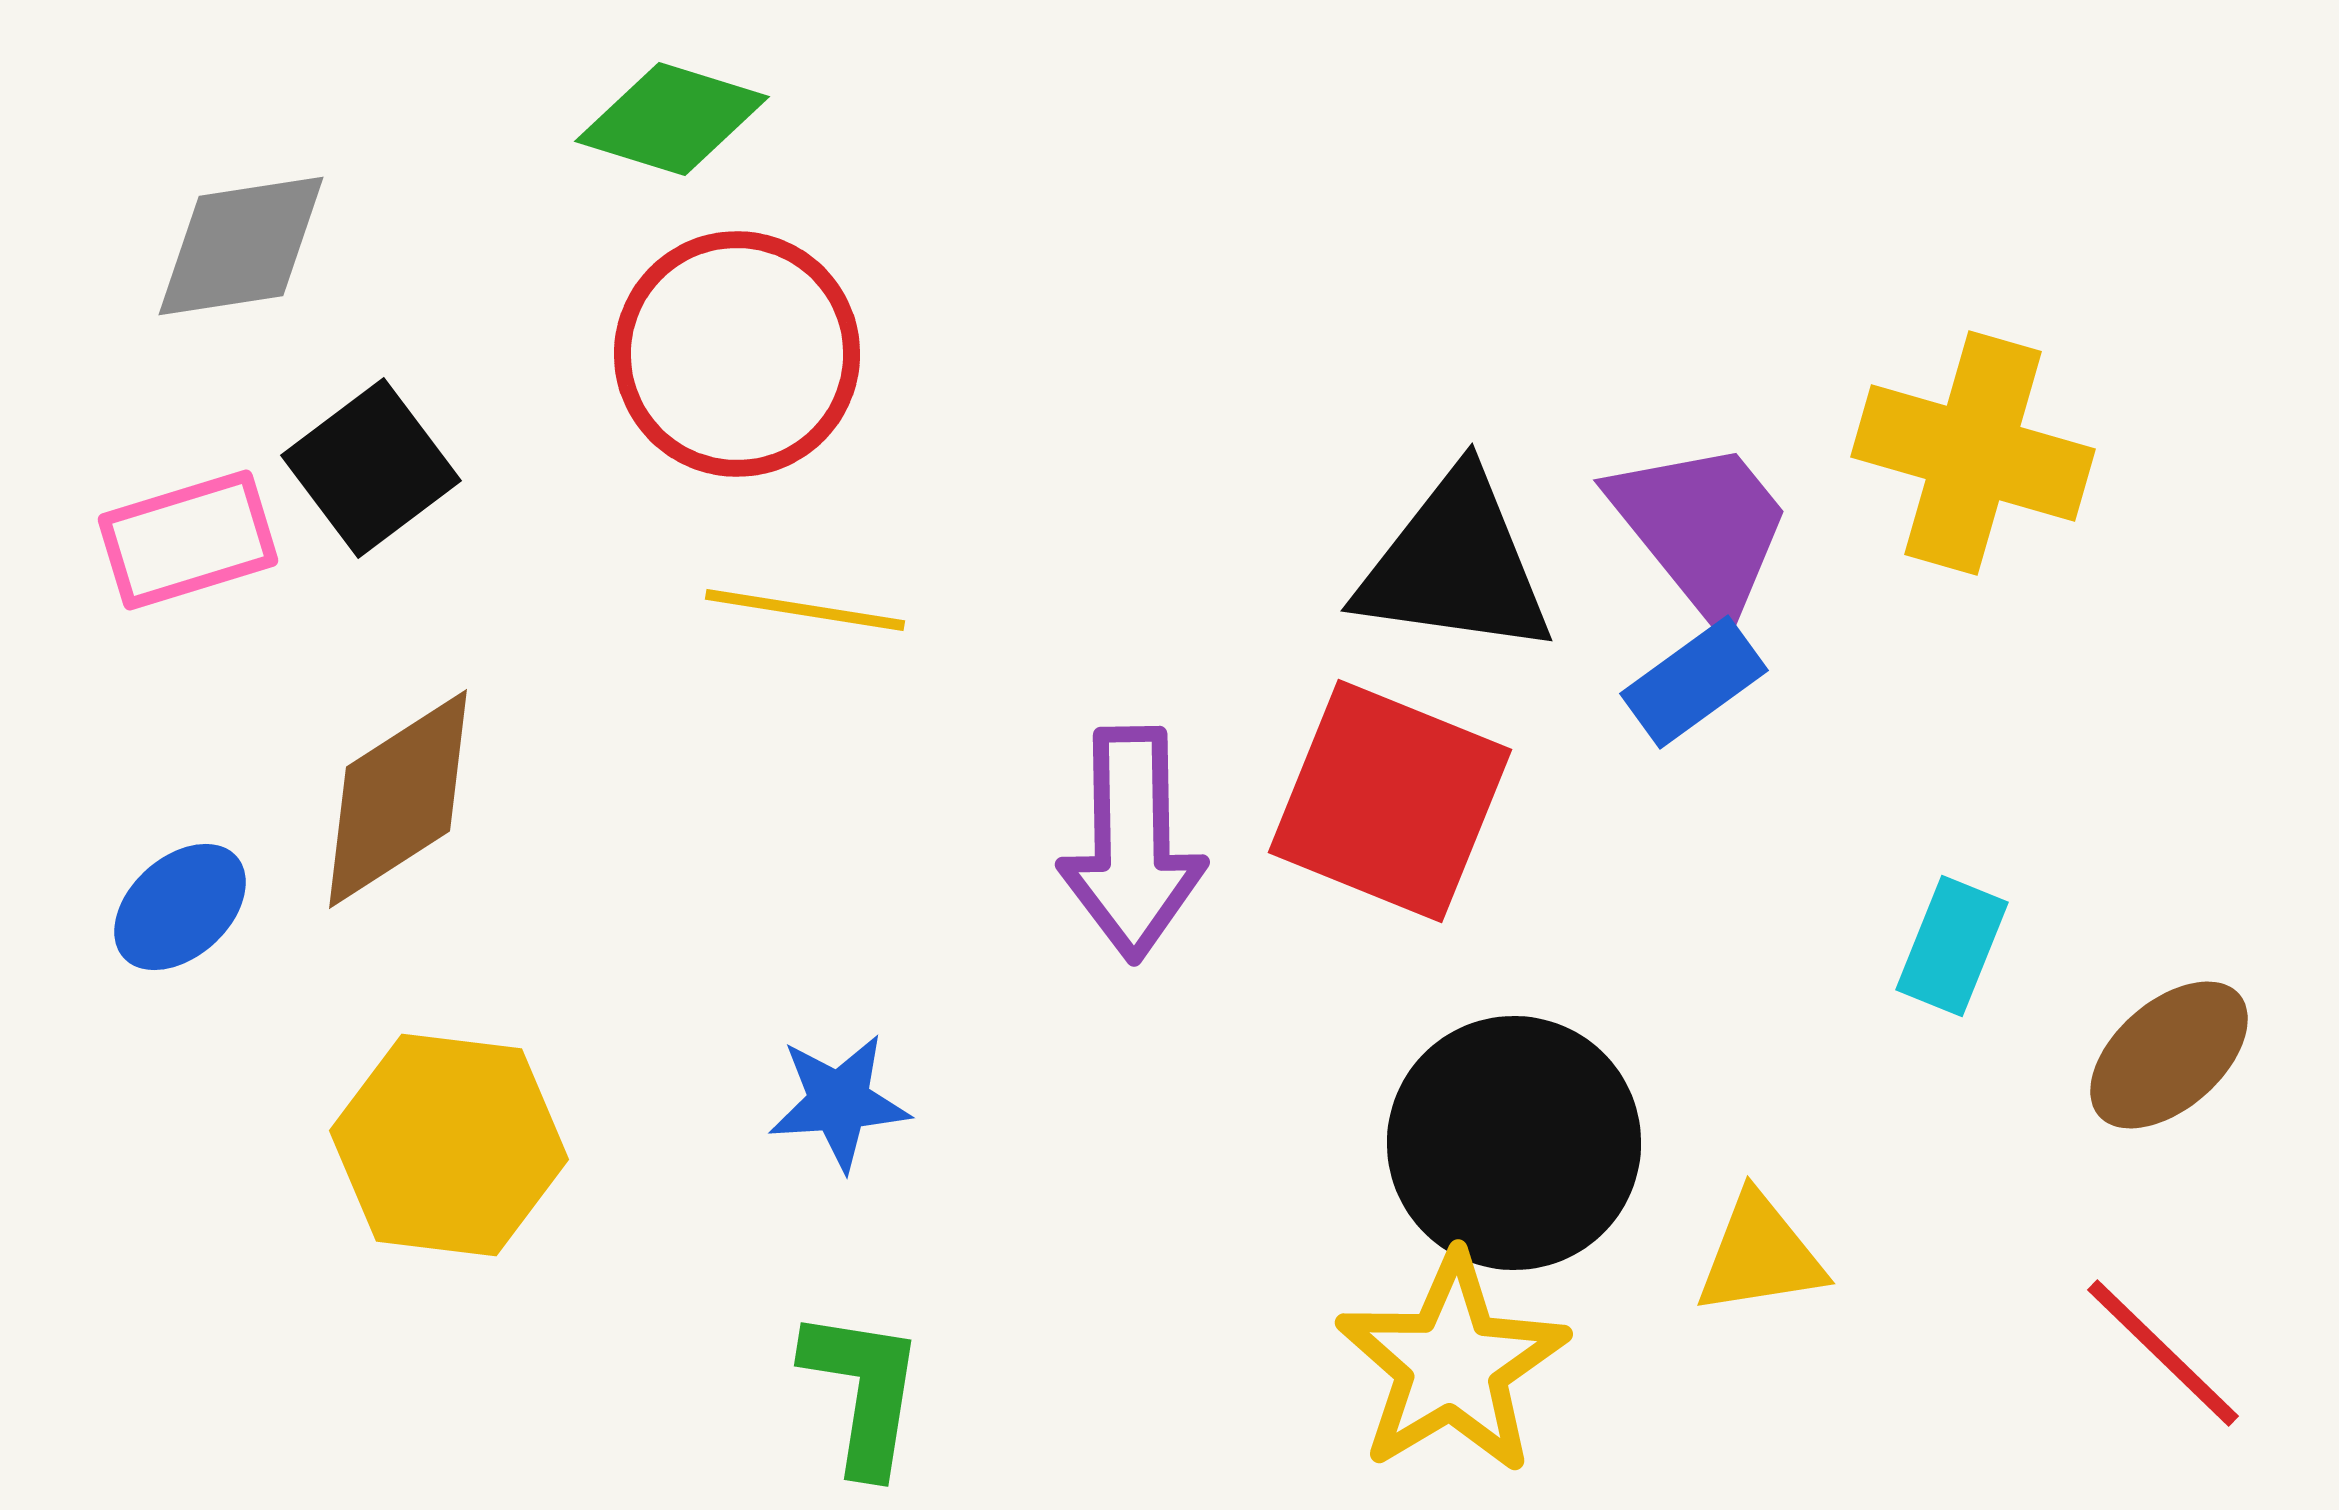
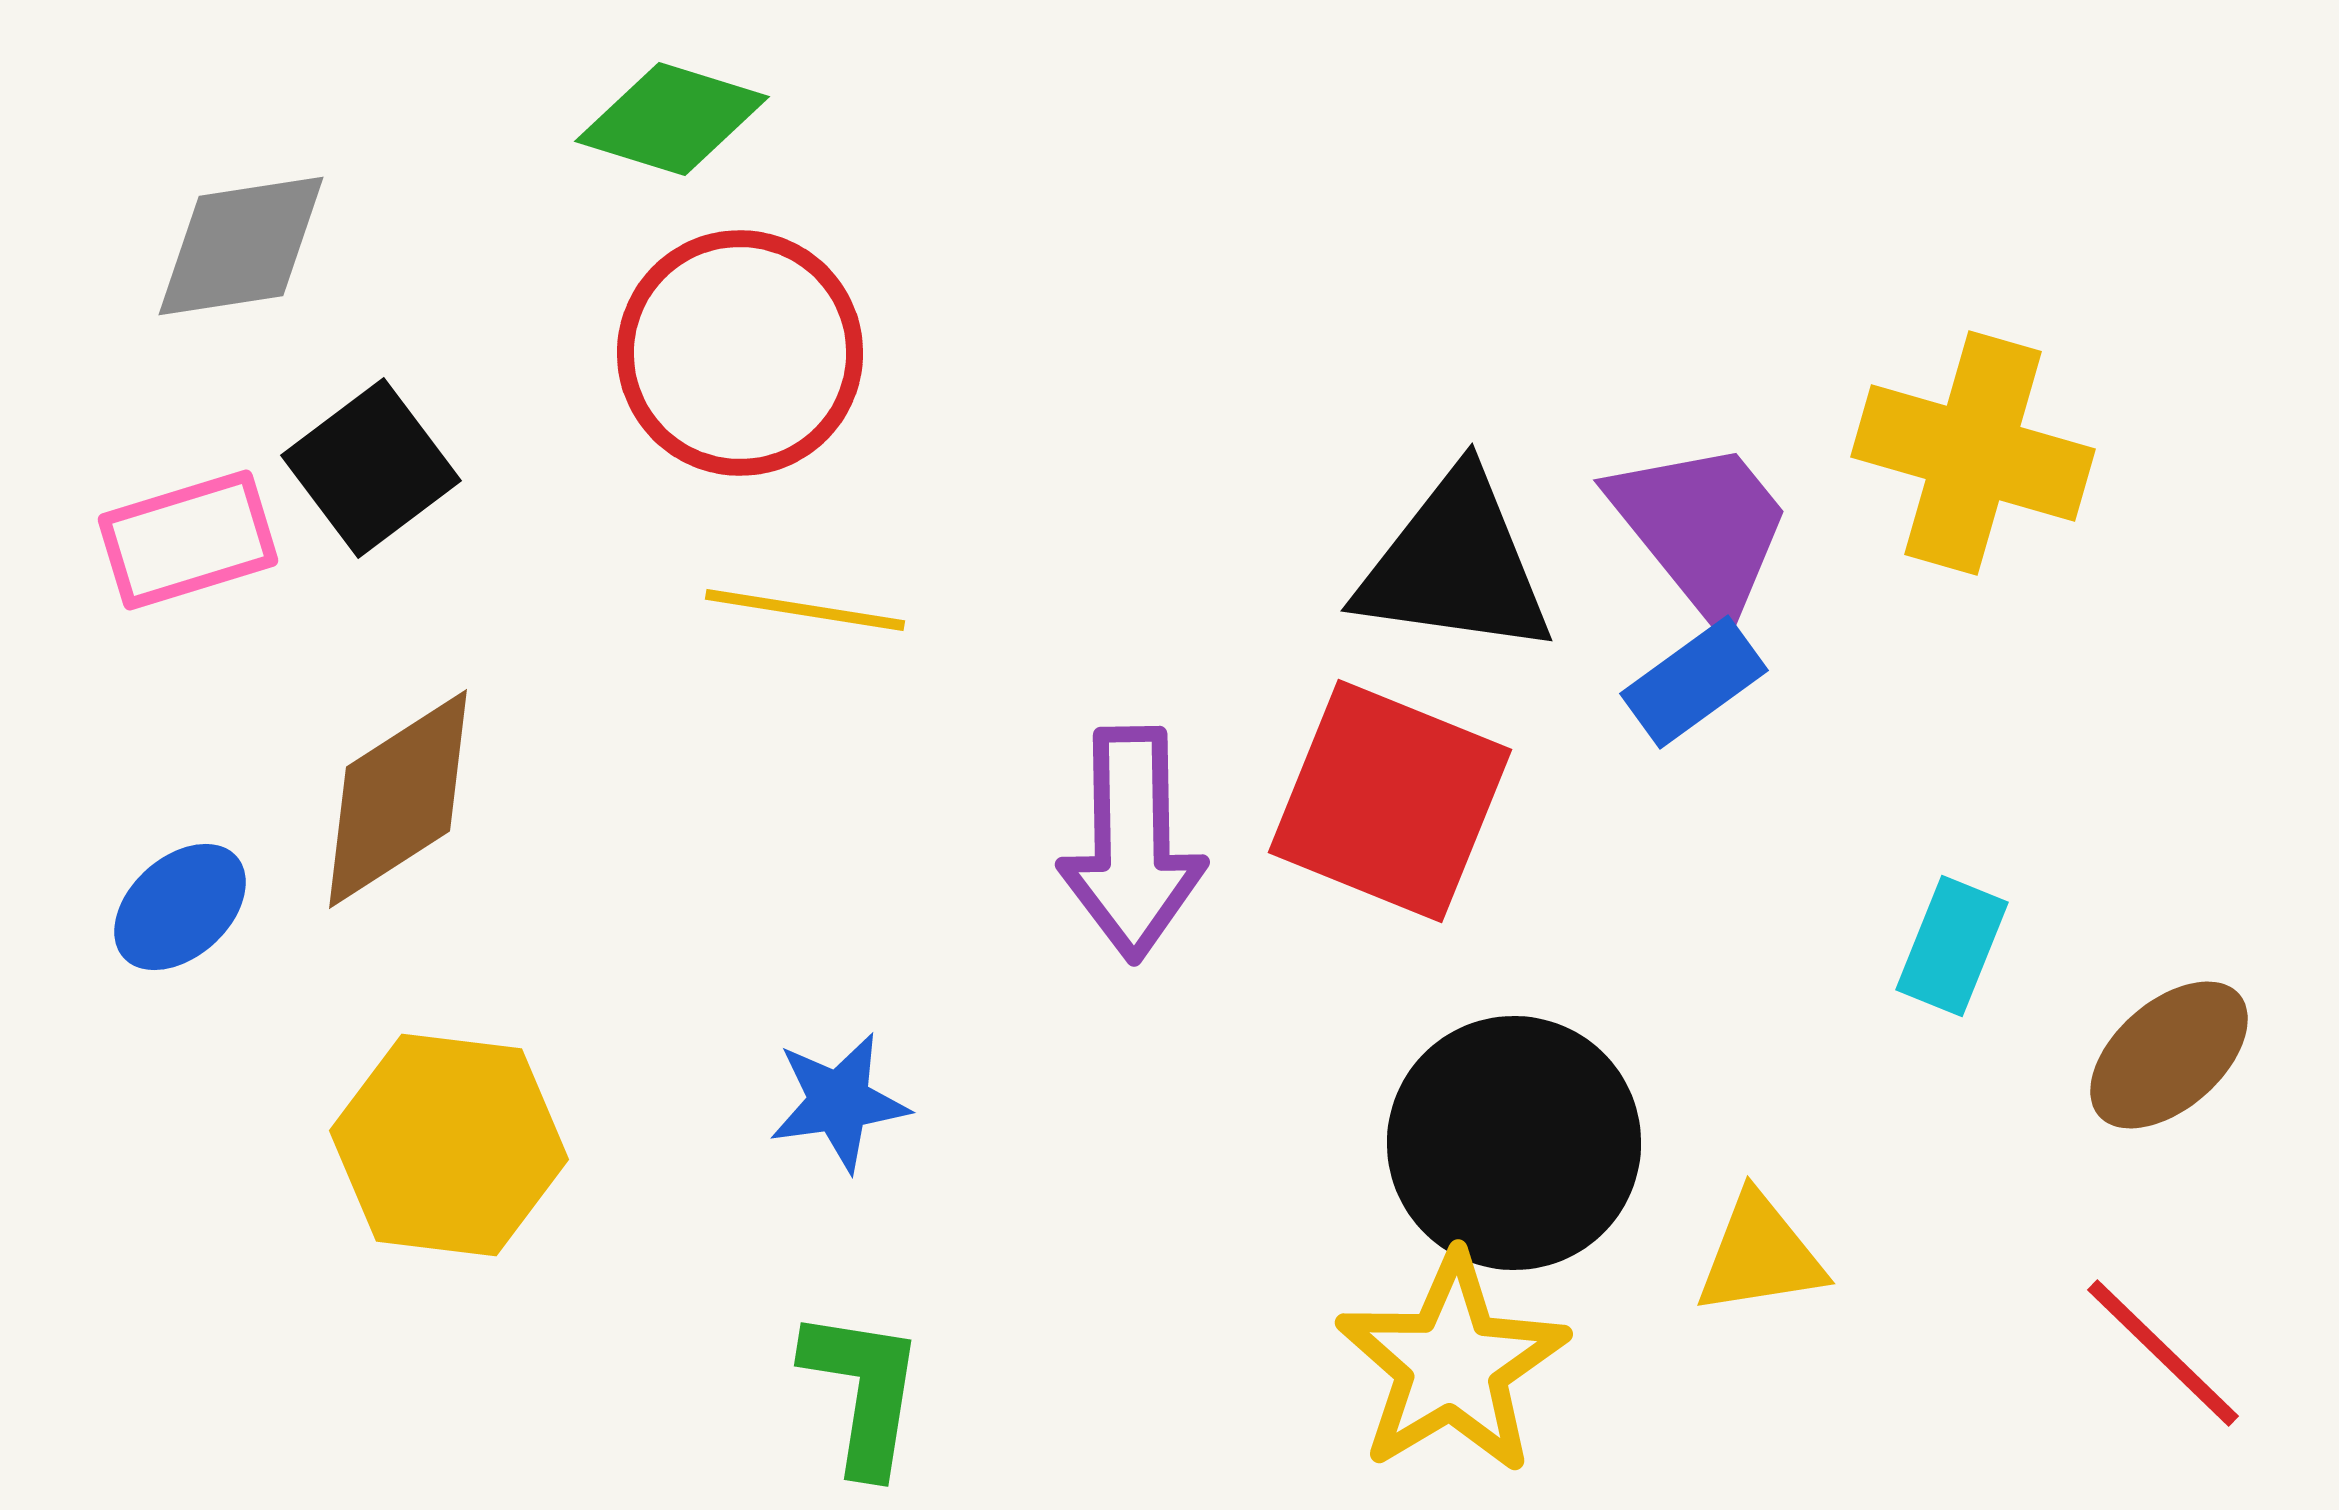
red circle: moved 3 px right, 1 px up
blue star: rotated 4 degrees counterclockwise
